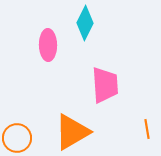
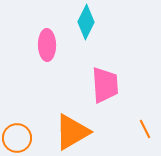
cyan diamond: moved 1 px right, 1 px up
pink ellipse: moved 1 px left
orange line: moved 2 px left; rotated 18 degrees counterclockwise
